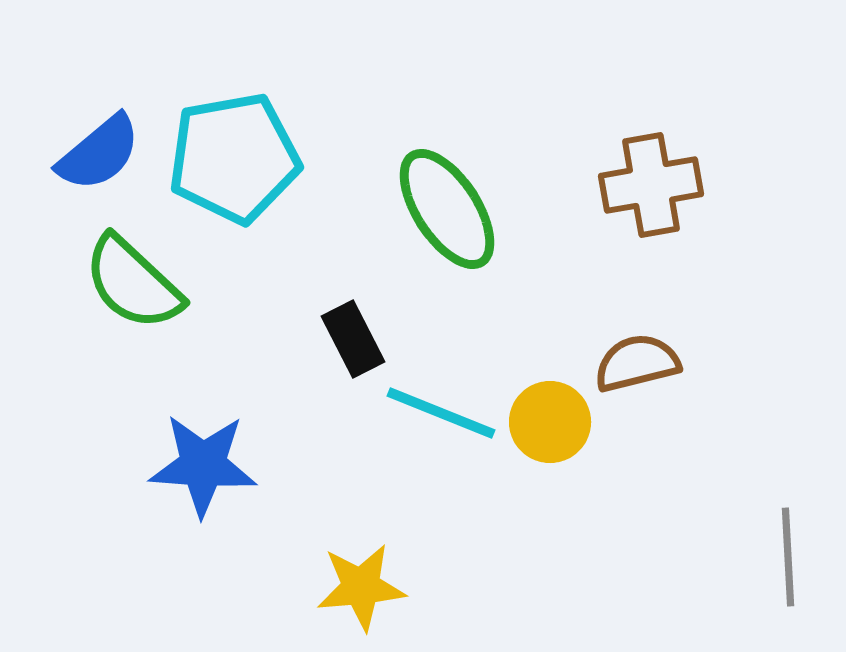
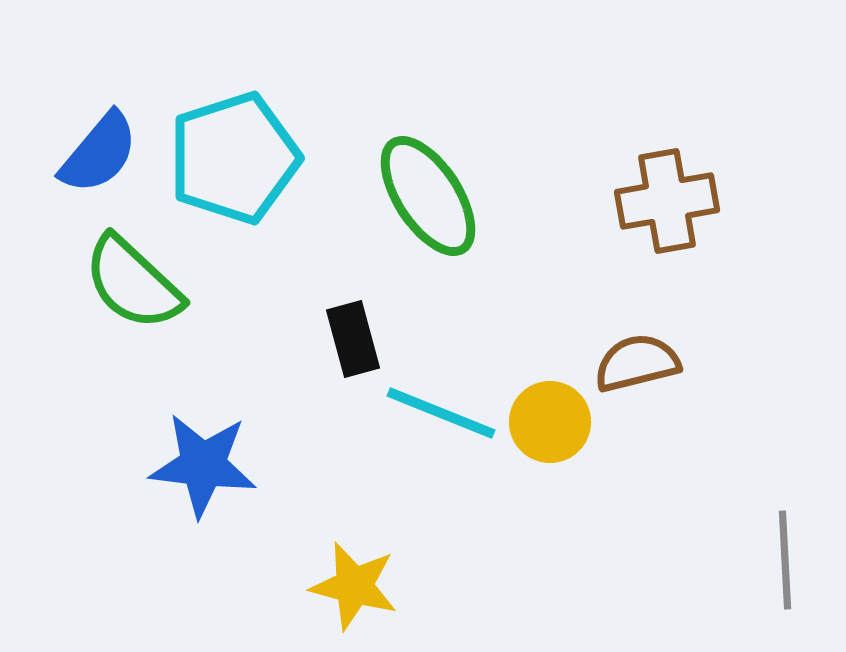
blue semicircle: rotated 10 degrees counterclockwise
cyan pentagon: rotated 8 degrees counterclockwise
brown cross: moved 16 px right, 16 px down
green ellipse: moved 19 px left, 13 px up
black rectangle: rotated 12 degrees clockwise
blue star: rotated 3 degrees clockwise
gray line: moved 3 px left, 3 px down
yellow star: moved 7 px left, 1 px up; rotated 20 degrees clockwise
